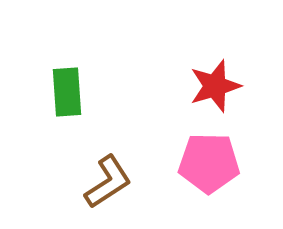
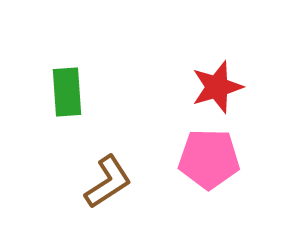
red star: moved 2 px right, 1 px down
pink pentagon: moved 4 px up
